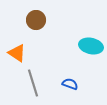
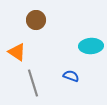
cyan ellipse: rotated 15 degrees counterclockwise
orange triangle: moved 1 px up
blue semicircle: moved 1 px right, 8 px up
